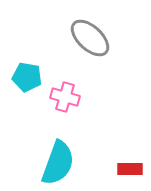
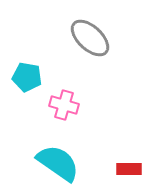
pink cross: moved 1 px left, 8 px down
cyan semicircle: rotated 75 degrees counterclockwise
red rectangle: moved 1 px left
